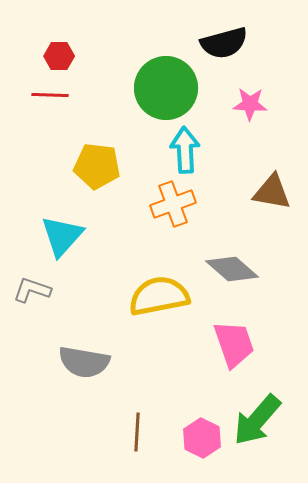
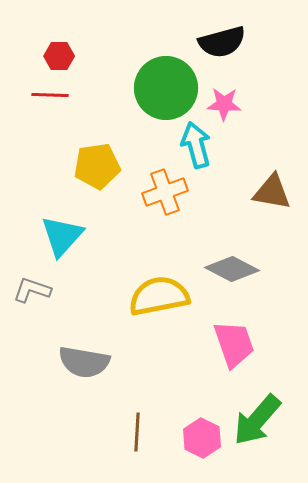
black semicircle: moved 2 px left, 1 px up
pink star: moved 26 px left
cyan arrow: moved 11 px right, 5 px up; rotated 12 degrees counterclockwise
yellow pentagon: rotated 15 degrees counterclockwise
orange cross: moved 8 px left, 12 px up
gray diamond: rotated 14 degrees counterclockwise
